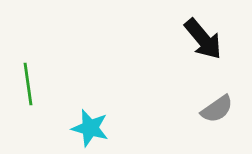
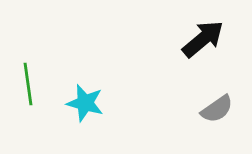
black arrow: rotated 90 degrees counterclockwise
cyan star: moved 5 px left, 25 px up
